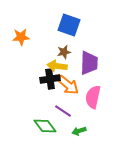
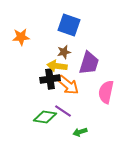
purple trapezoid: rotated 15 degrees clockwise
pink semicircle: moved 13 px right, 5 px up
green diamond: moved 9 px up; rotated 45 degrees counterclockwise
green arrow: moved 1 px right, 1 px down
